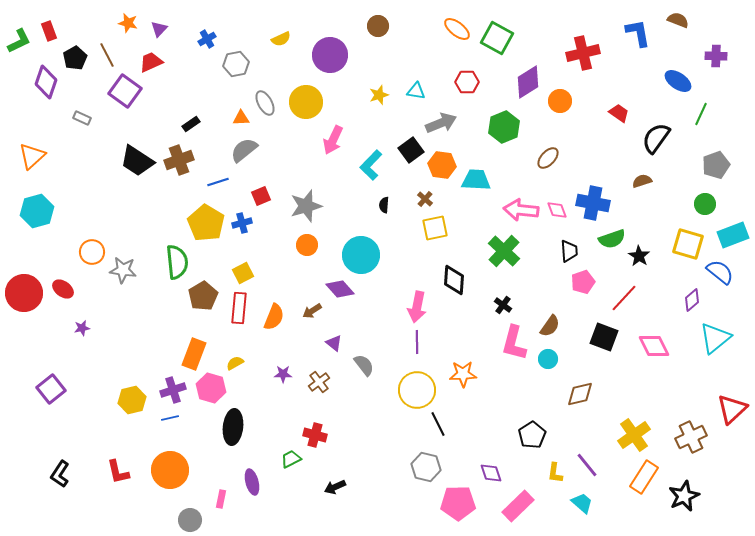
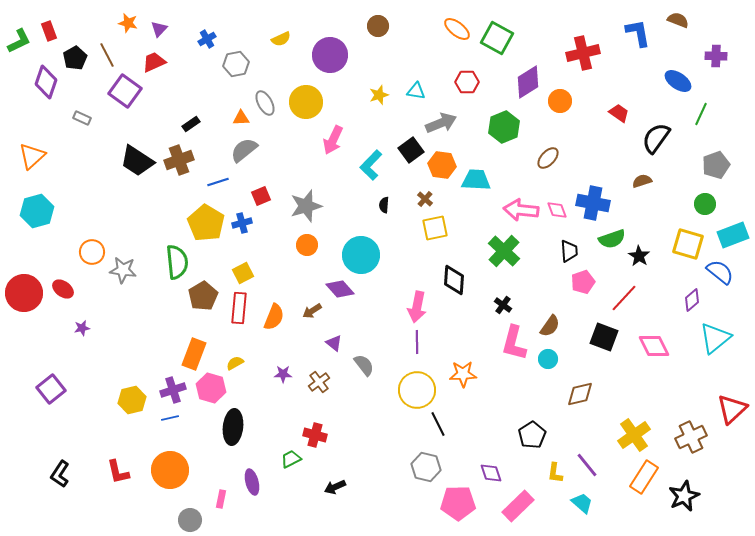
red trapezoid at (151, 62): moved 3 px right
